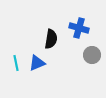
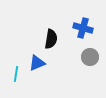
blue cross: moved 4 px right
gray circle: moved 2 px left, 2 px down
cyan line: moved 11 px down; rotated 21 degrees clockwise
